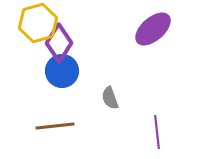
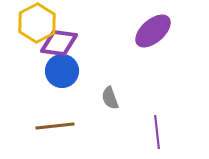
yellow hexagon: moved 1 px left; rotated 12 degrees counterclockwise
purple ellipse: moved 2 px down
purple diamond: rotated 66 degrees clockwise
